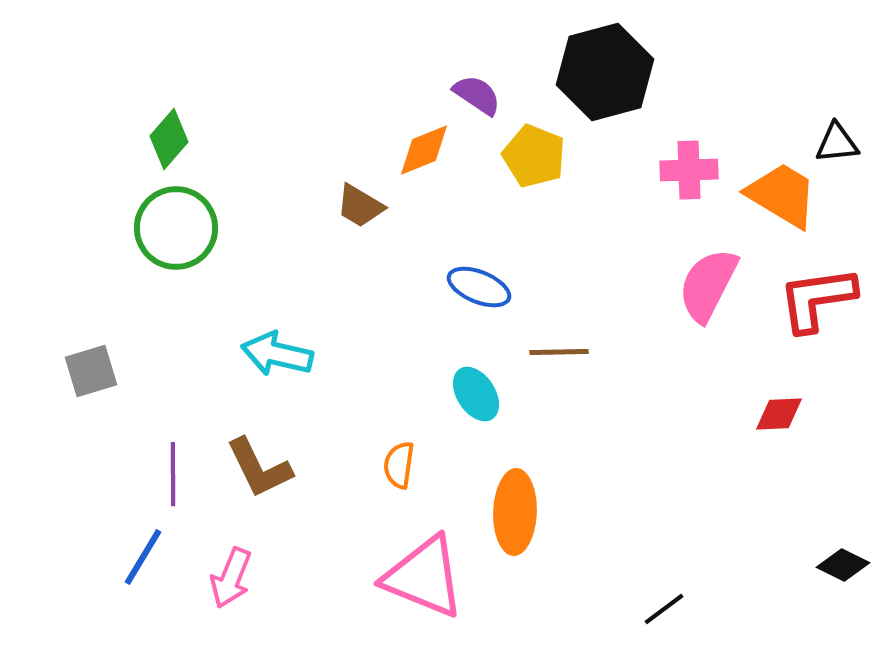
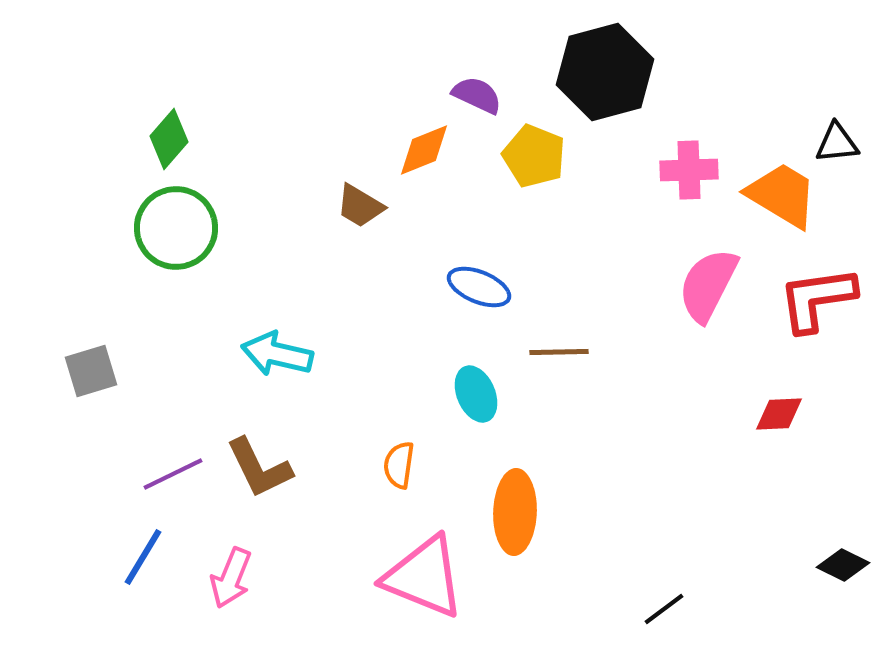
purple semicircle: rotated 9 degrees counterclockwise
cyan ellipse: rotated 10 degrees clockwise
purple line: rotated 64 degrees clockwise
